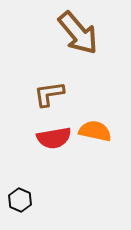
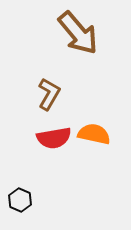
brown L-shape: rotated 128 degrees clockwise
orange semicircle: moved 1 px left, 3 px down
